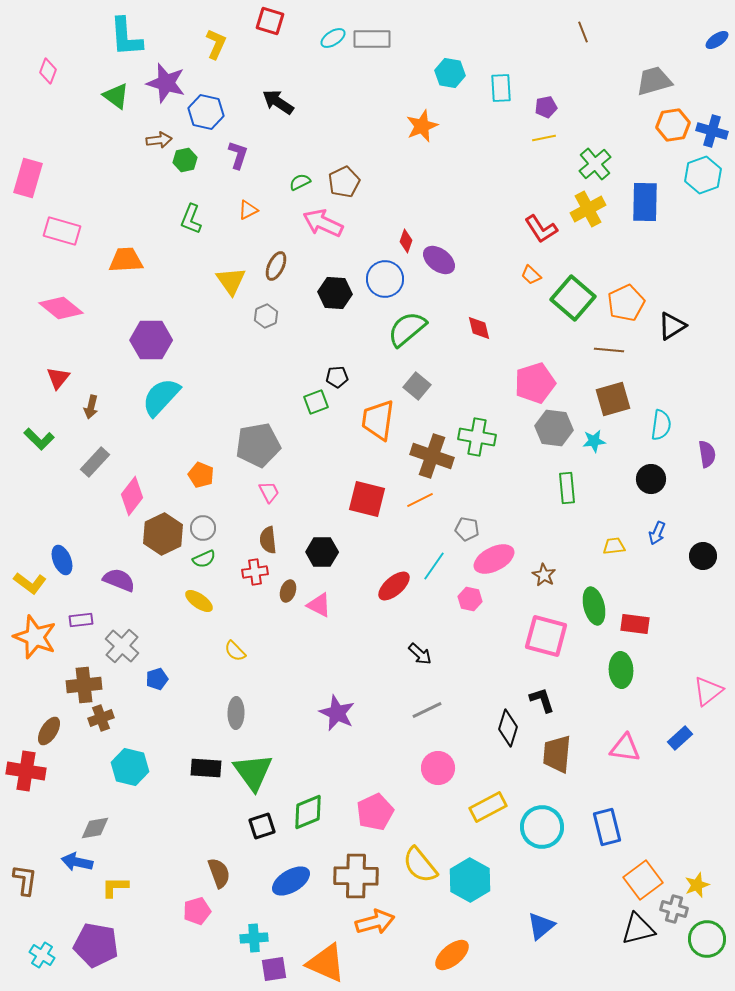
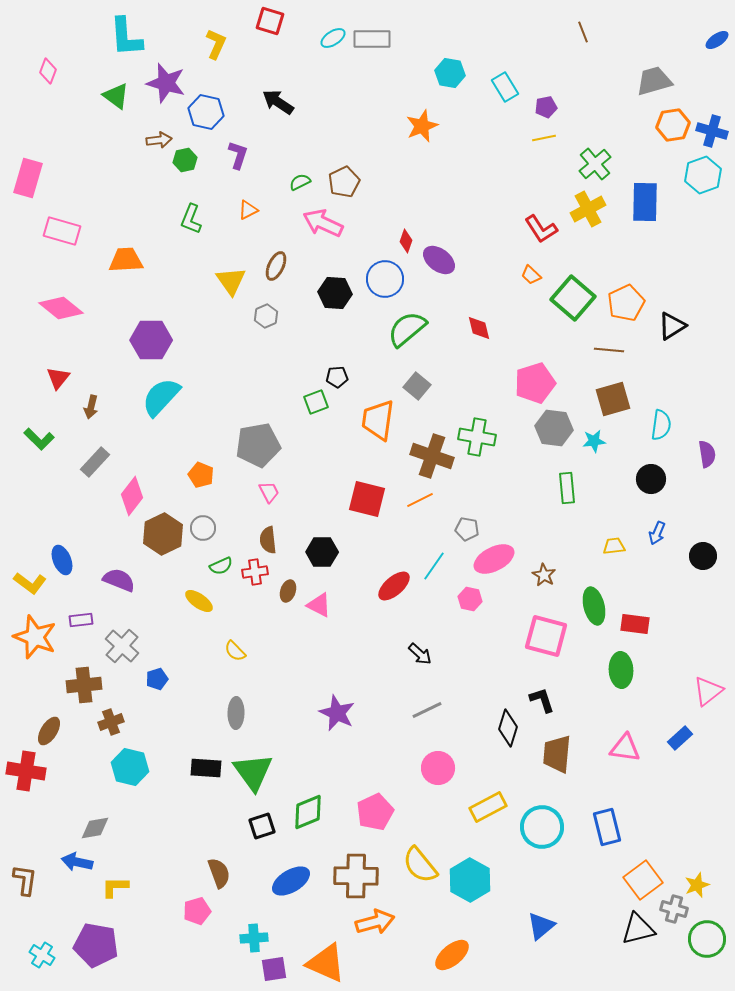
cyan rectangle at (501, 88): moved 4 px right, 1 px up; rotated 28 degrees counterclockwise
green semicircle at (204, 559): moved 17 px right, 7 px down
brown cross at (101, 718): moved 10 px right, 4 px down
